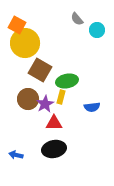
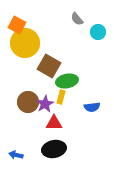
cyan circle: moved 1 px right, 2 px down
brown square: moved 9 px right, 4 px up
brown circle: moved 3 px down
